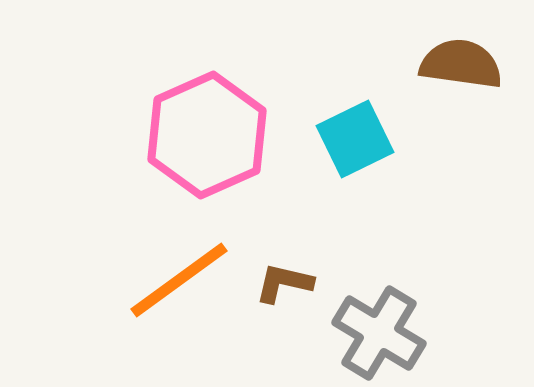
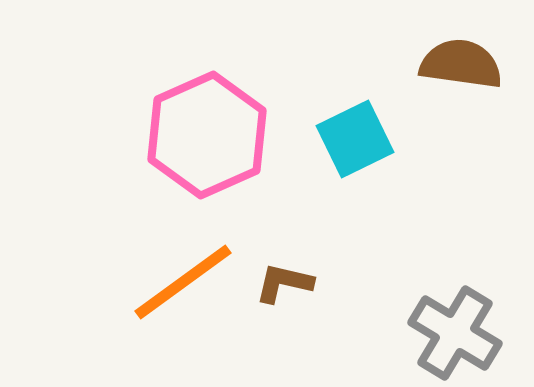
orange line: moved 4 px right, 2 px down
gray cross: moved 76 px right
